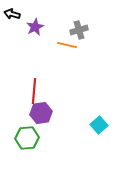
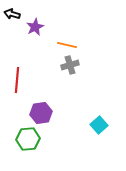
gray cross: moved 9 px left, 35 px down
red line: moved 17 px left, 11 px up
green hexagon: moved 1 px right, 1 px down
